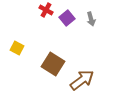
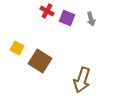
red cross: moved 1 px right, 1 px down
purple square: rotated 28 degrees counterclockwise
brown square: moved 13 px left, 3 px up
brown arrow: rotated 145 degrees clockwise
